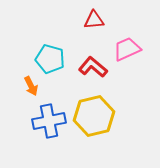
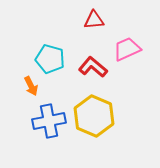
yellow hexagon: rotated 24 degrees counterclockwise
